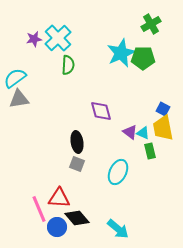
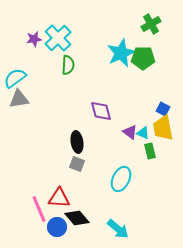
cyan ellipse: moved 3 px right, 7 px down
